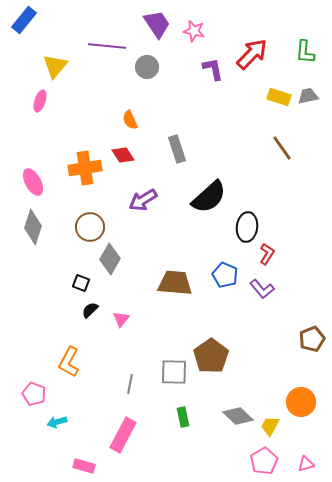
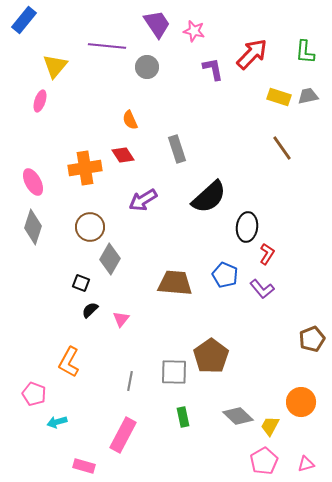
gray line at (130, 384): moved 3 px up
